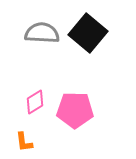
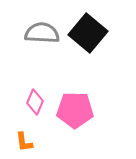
pink diamond: rotated 35 degrees counterclockwise
